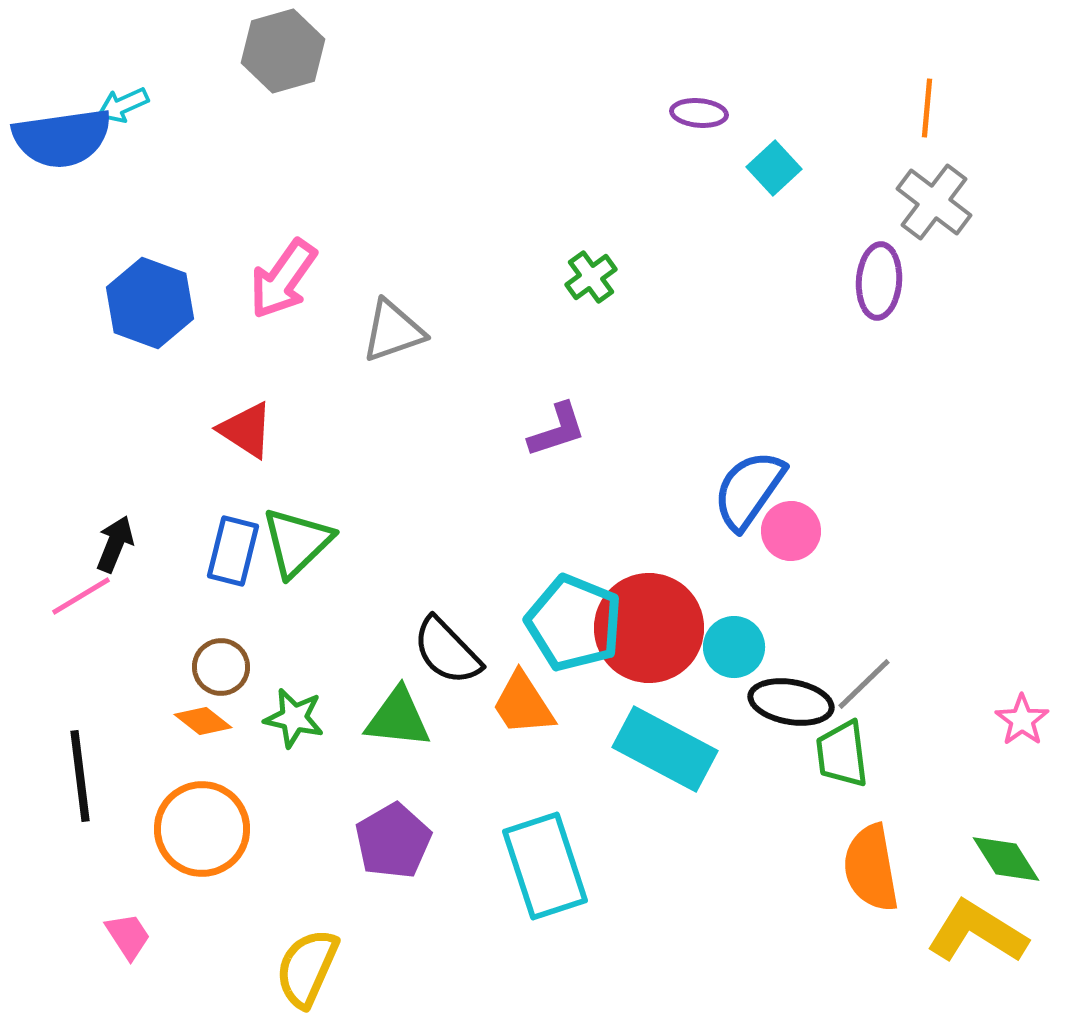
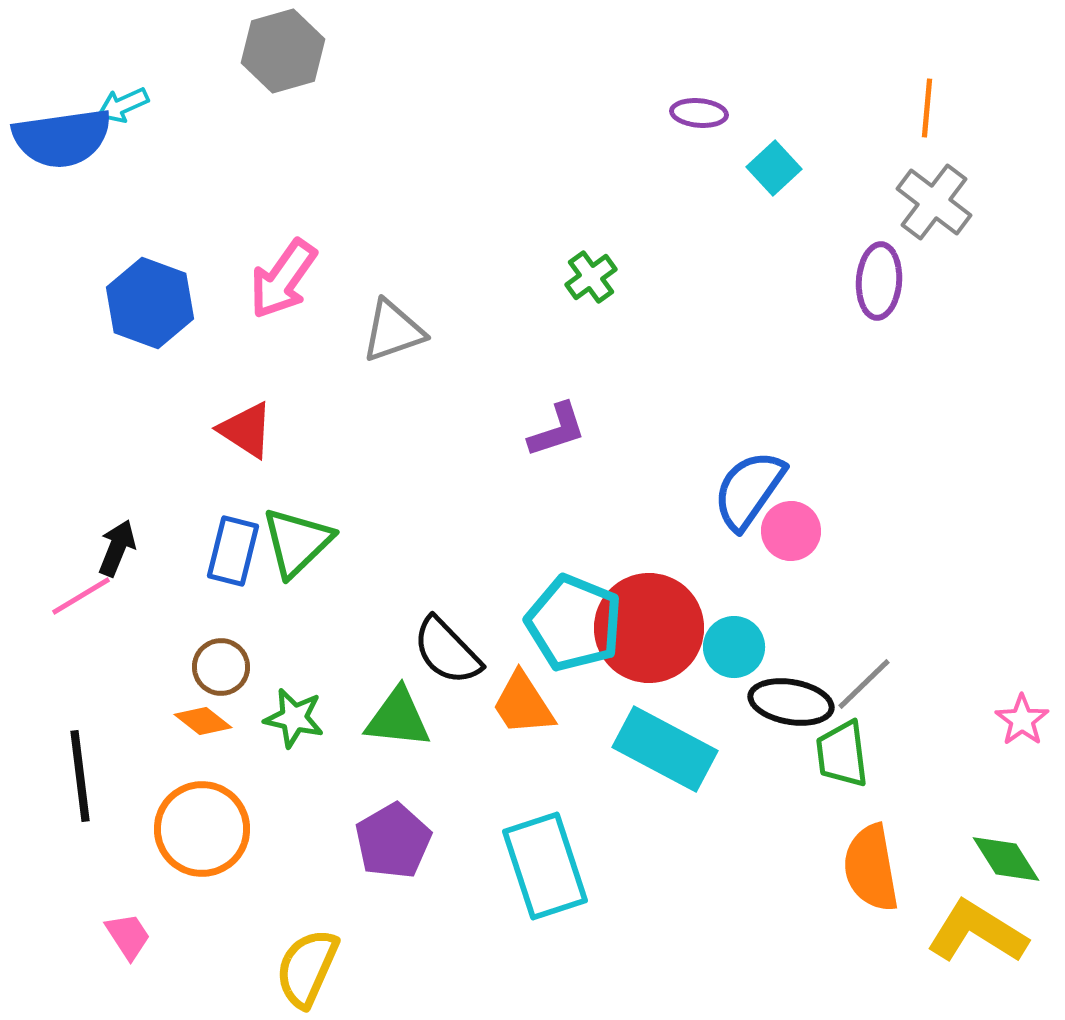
black arrow at (115, 544): moved 2 px right, 4 px down
